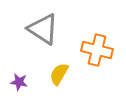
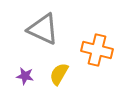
gray triangle: rotated 8 degrees counterclockwise
purple star: moved 6 px right, 6 px up
